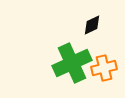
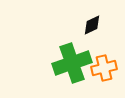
green cross: rotated 6 degrees clockwise
